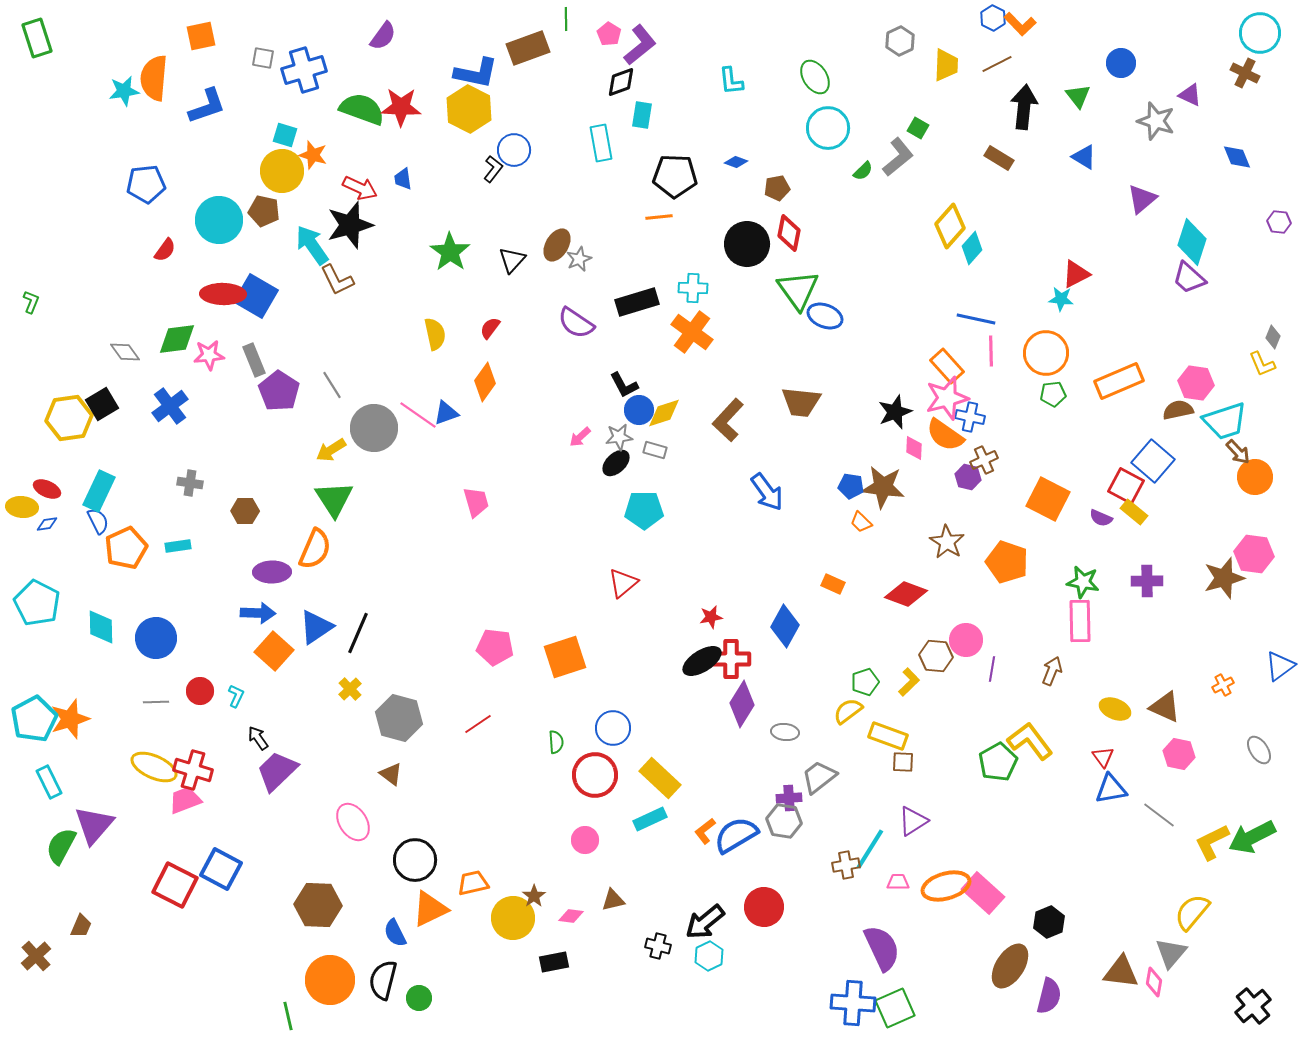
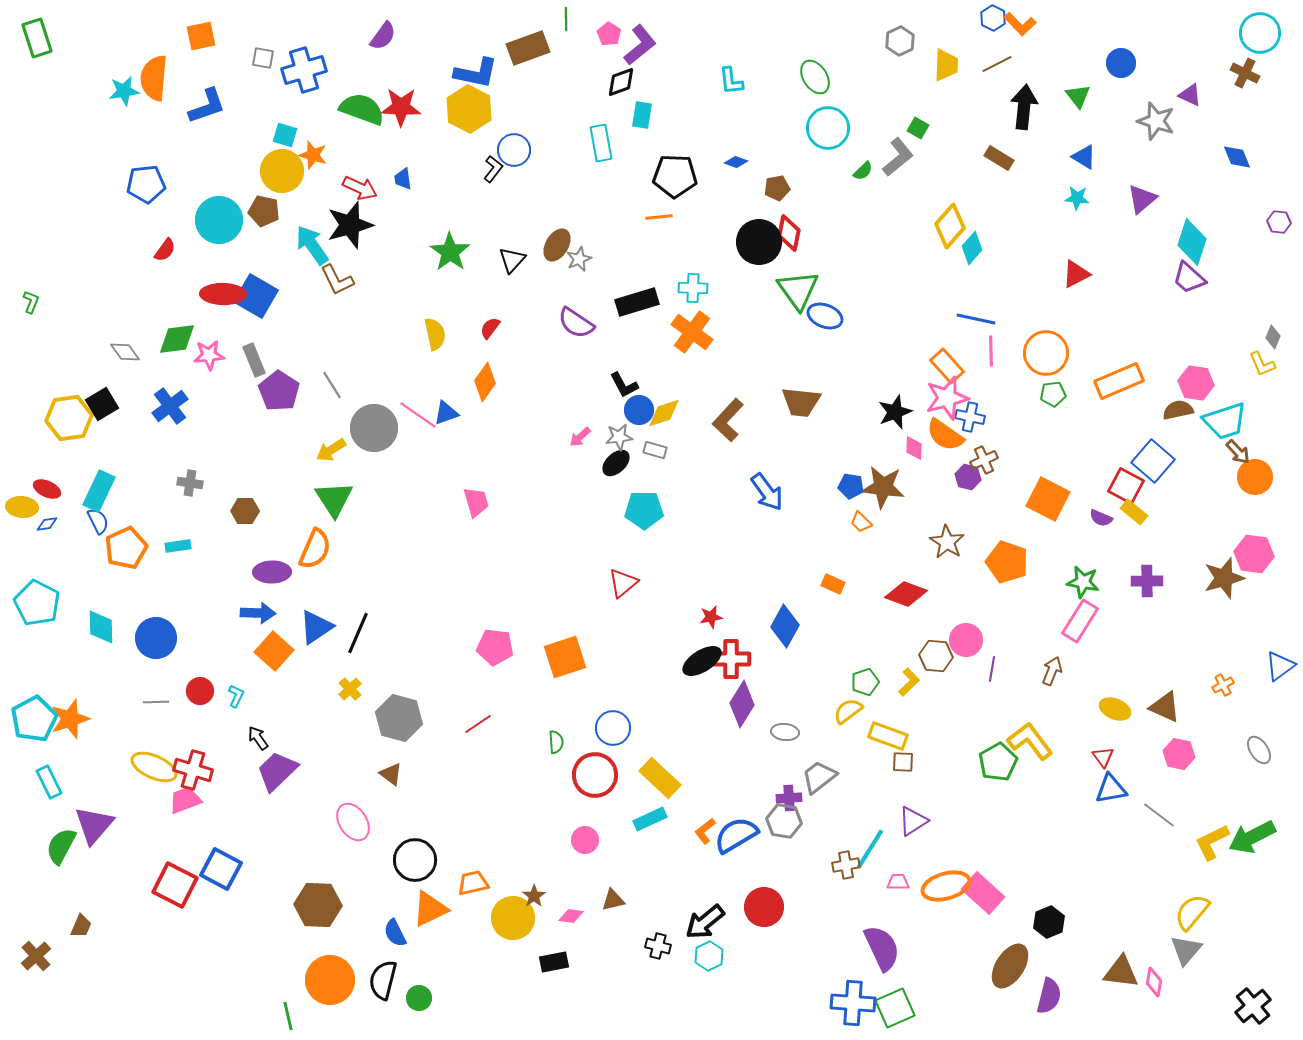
black circle at (747, 244): moved 12 px right, 2 px up
cyan star at (1061, 299): moved 16 px right, 101 px up
pink rectangle at (1080, 621): rotated 33 degrees clockwise
gray triangle at (1171, 953): moved 15 px right, 3 px up
